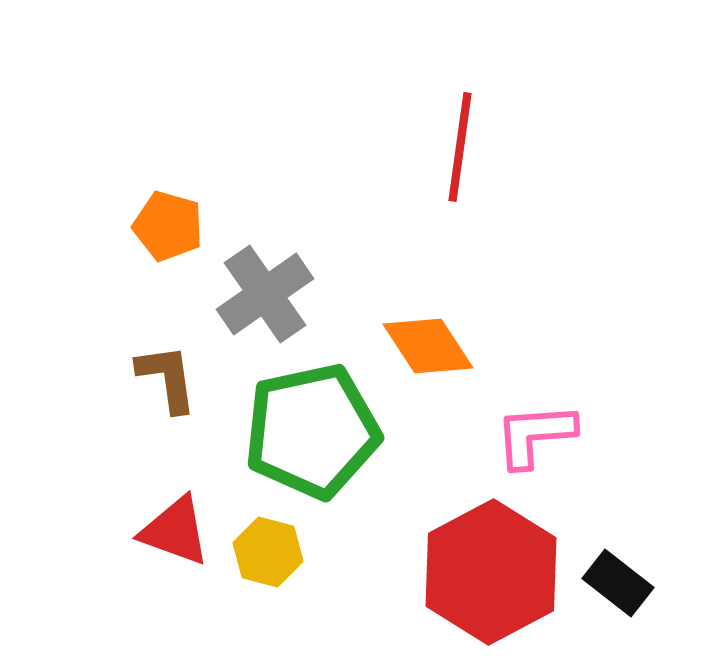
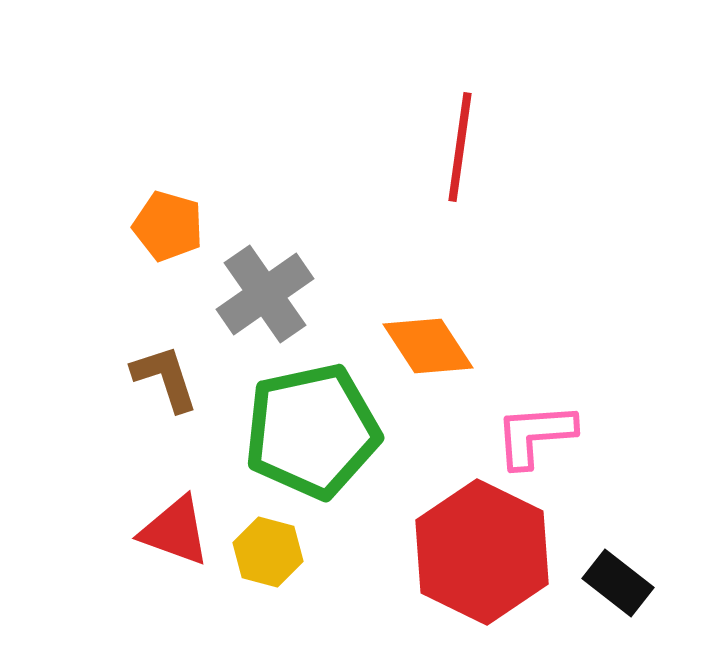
brown L-shape: moved 2 px left; rotated 10 degrees counterclockwise
red hexagon: moved 9 px left, 20 px up; rotated 6 degrees counterclockwise
